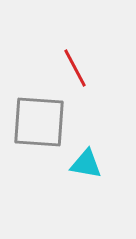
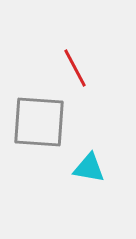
cyan triangle: moved 3 px right, 4 px down
